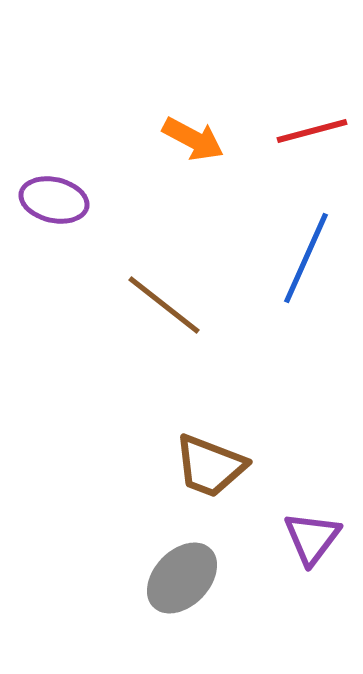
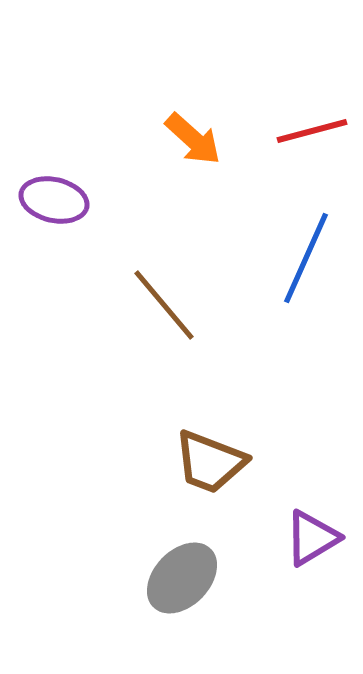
orange arrow: rotated 14 degrees clockwise
brown line: rotated 12 degrees clockwise
brown trapezoid: moved 4 px up
purple triangle: rotated 22 degrees clockwise
